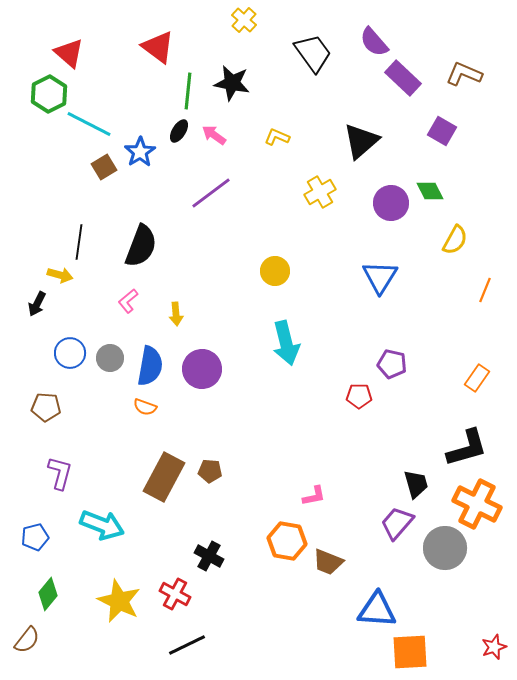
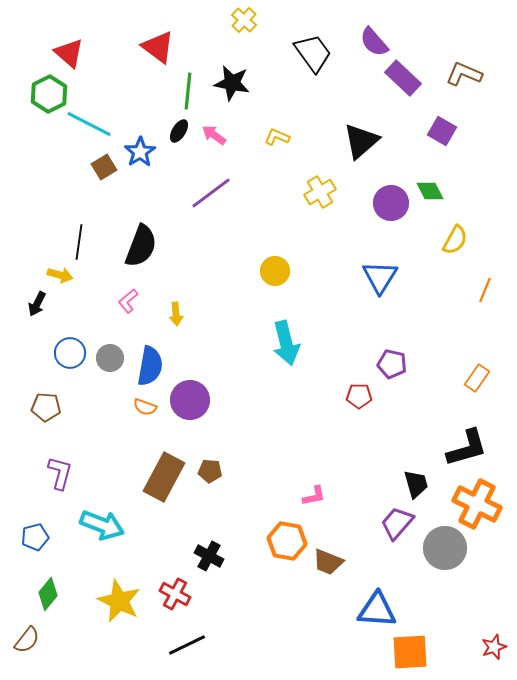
purple circle at (202, 369): moved 12 px left, 31 px down
